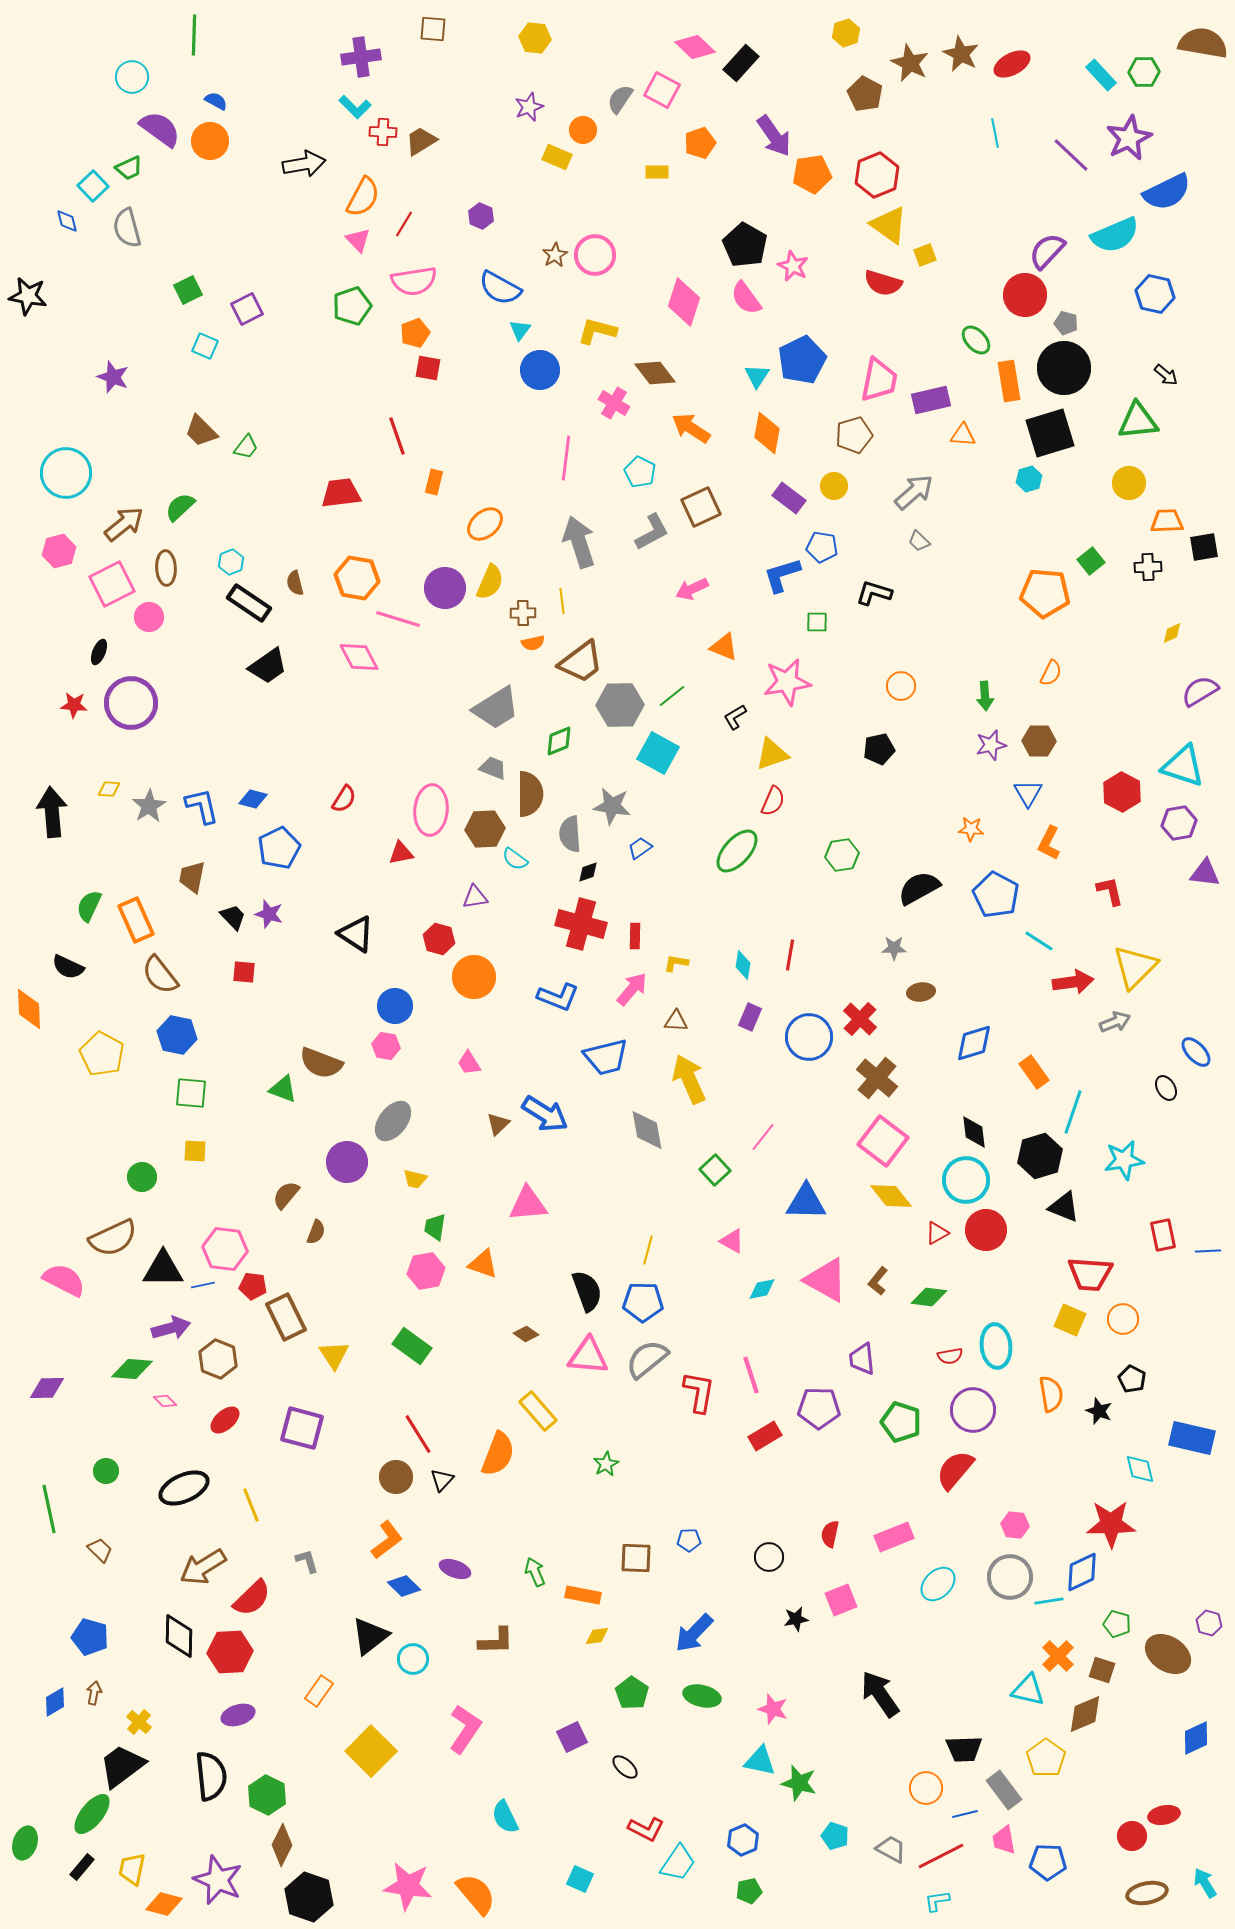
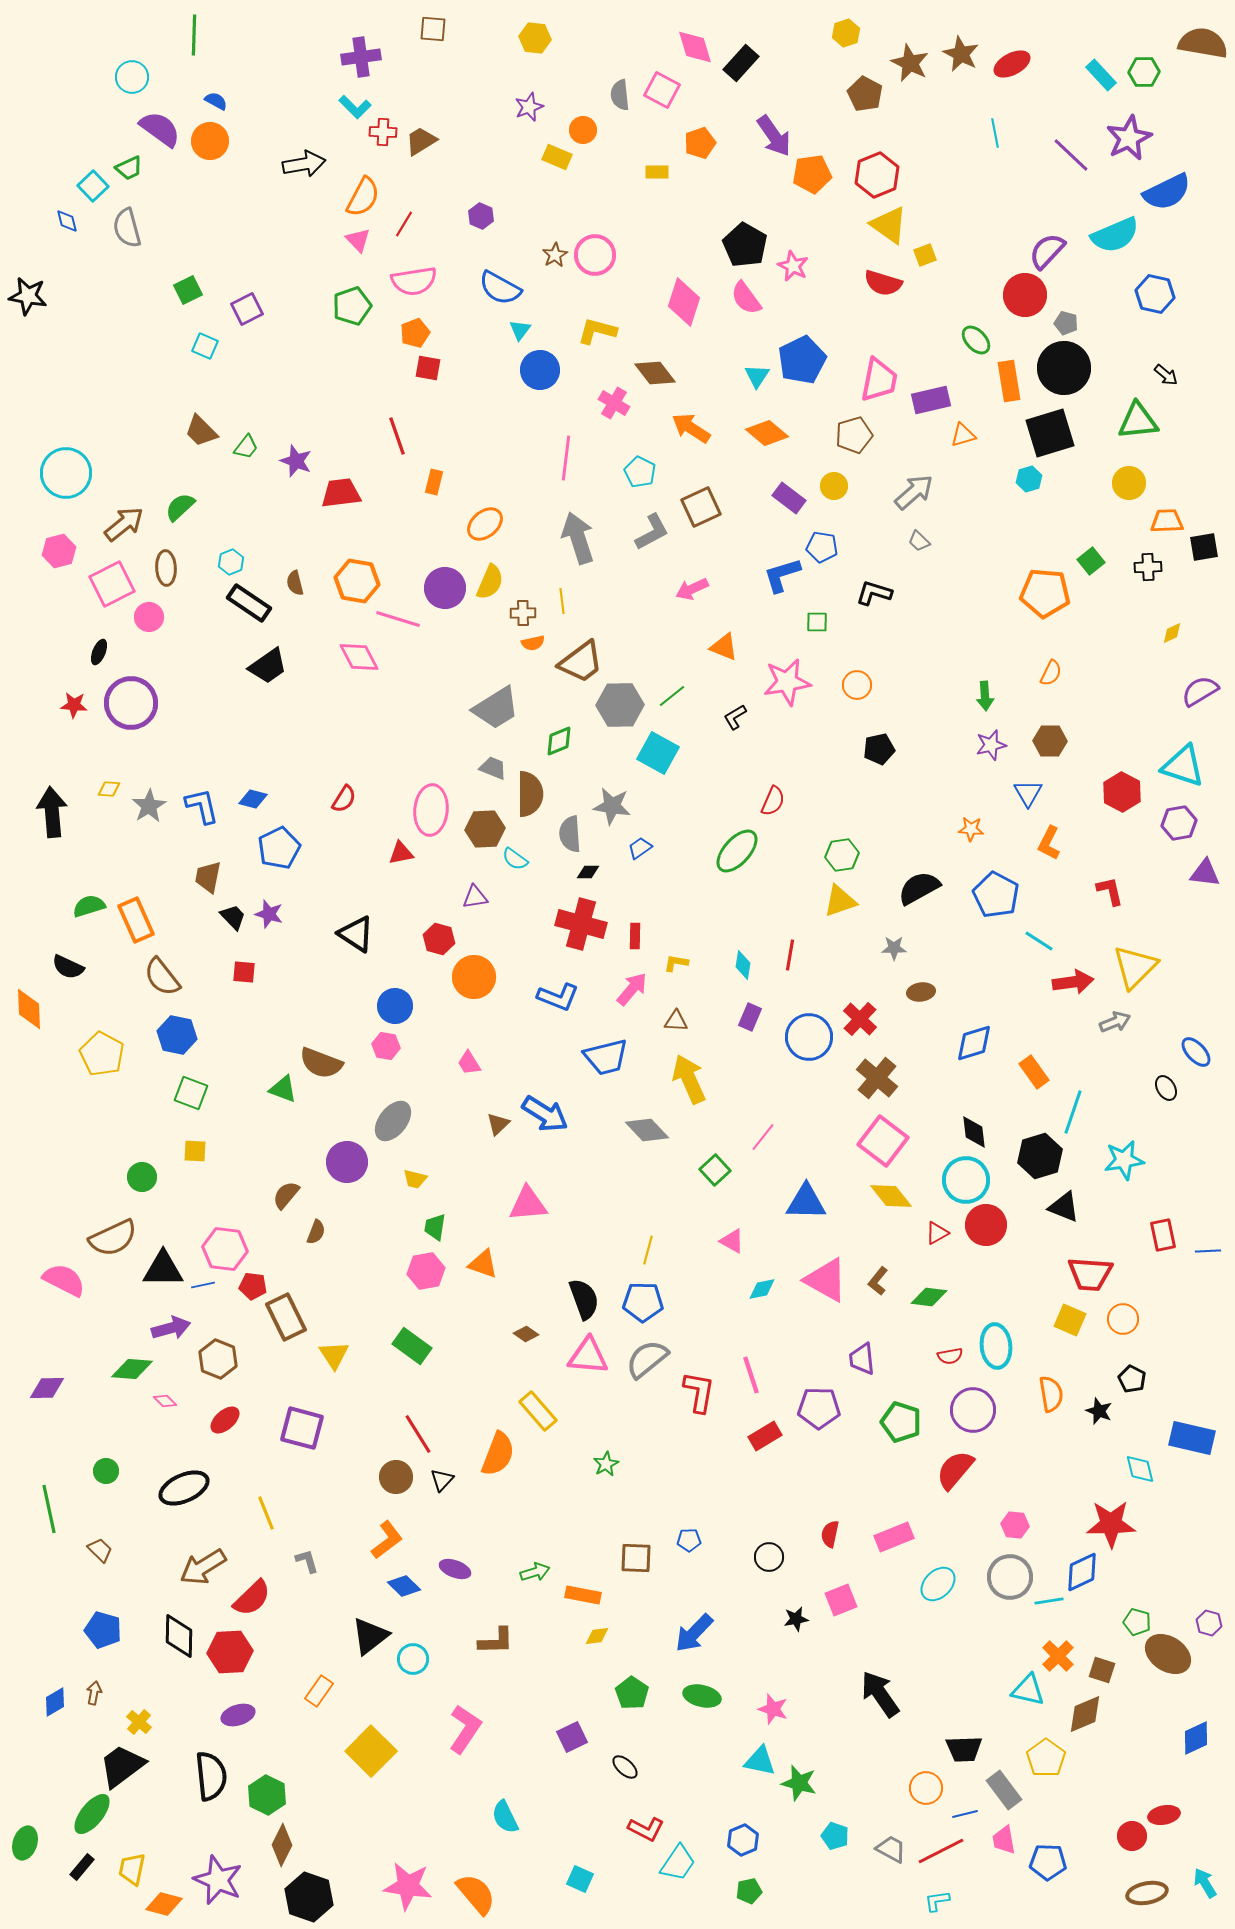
pink diamond at (695, 47): rotated 30 degrees clockwise
gray semicircle at (620, 99): moved 4 px up; rotated 40 degrees counterclockwise
purple star at (113, 377): moved 183 px right, 84 px down
orange diamond at (767, 433): rotated 60 degrees counterclockwise
orange triangle at (963, 435): rotated 20 degrees counterclockwise
gray arrow at (579, 542): moved 1 px left, 4 px up
orange hexagon at (357, 578): moved 3 px down
orange circle at (901, 686): moved 44 px left, 1 px up
brown hexagon at (1039, 741): moved 11 px right
yellow triangle at (772, 754): moved 68 px right, 147 px down
black diamond at (588, 872): rotated 20 degrees clockwise
brown trapezoid at (192, 877): moved 16 px right
green semicircle at (89, 906): rotated 48 degrees clockwise
brown semicircle at (160, 975): moved 2 px right, 2 px down
green square at (191, 1093): rotated 16 degrees clockwise
gray diamond at (647, 1130): rotated 33 degrees counterclockwise
red circle at (986, 1230): moved 5 px up
black semicircle at (587, 1291): moved 3 px left, 8 px down
yellow line at (251, 1505): moved 15 px right, 8 px down
green arrow at (535, 1572): rotated 96 degrees clockwise
green pentagon at (1117, 1624): moved 20 px right, 2 px up
blue pentagon at (90, 1637): moved 13 px right, 7 px up
red line at (941, 1856): moved 5 px up
